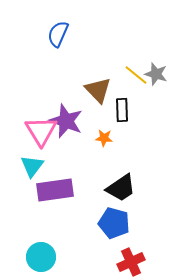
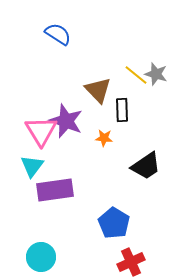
blue semicircle: rotated 100 degrees clockwise
black trapezoid: moved 25 px right, 22 px up
blue pentagon: rotated 16 degrees clockwise
